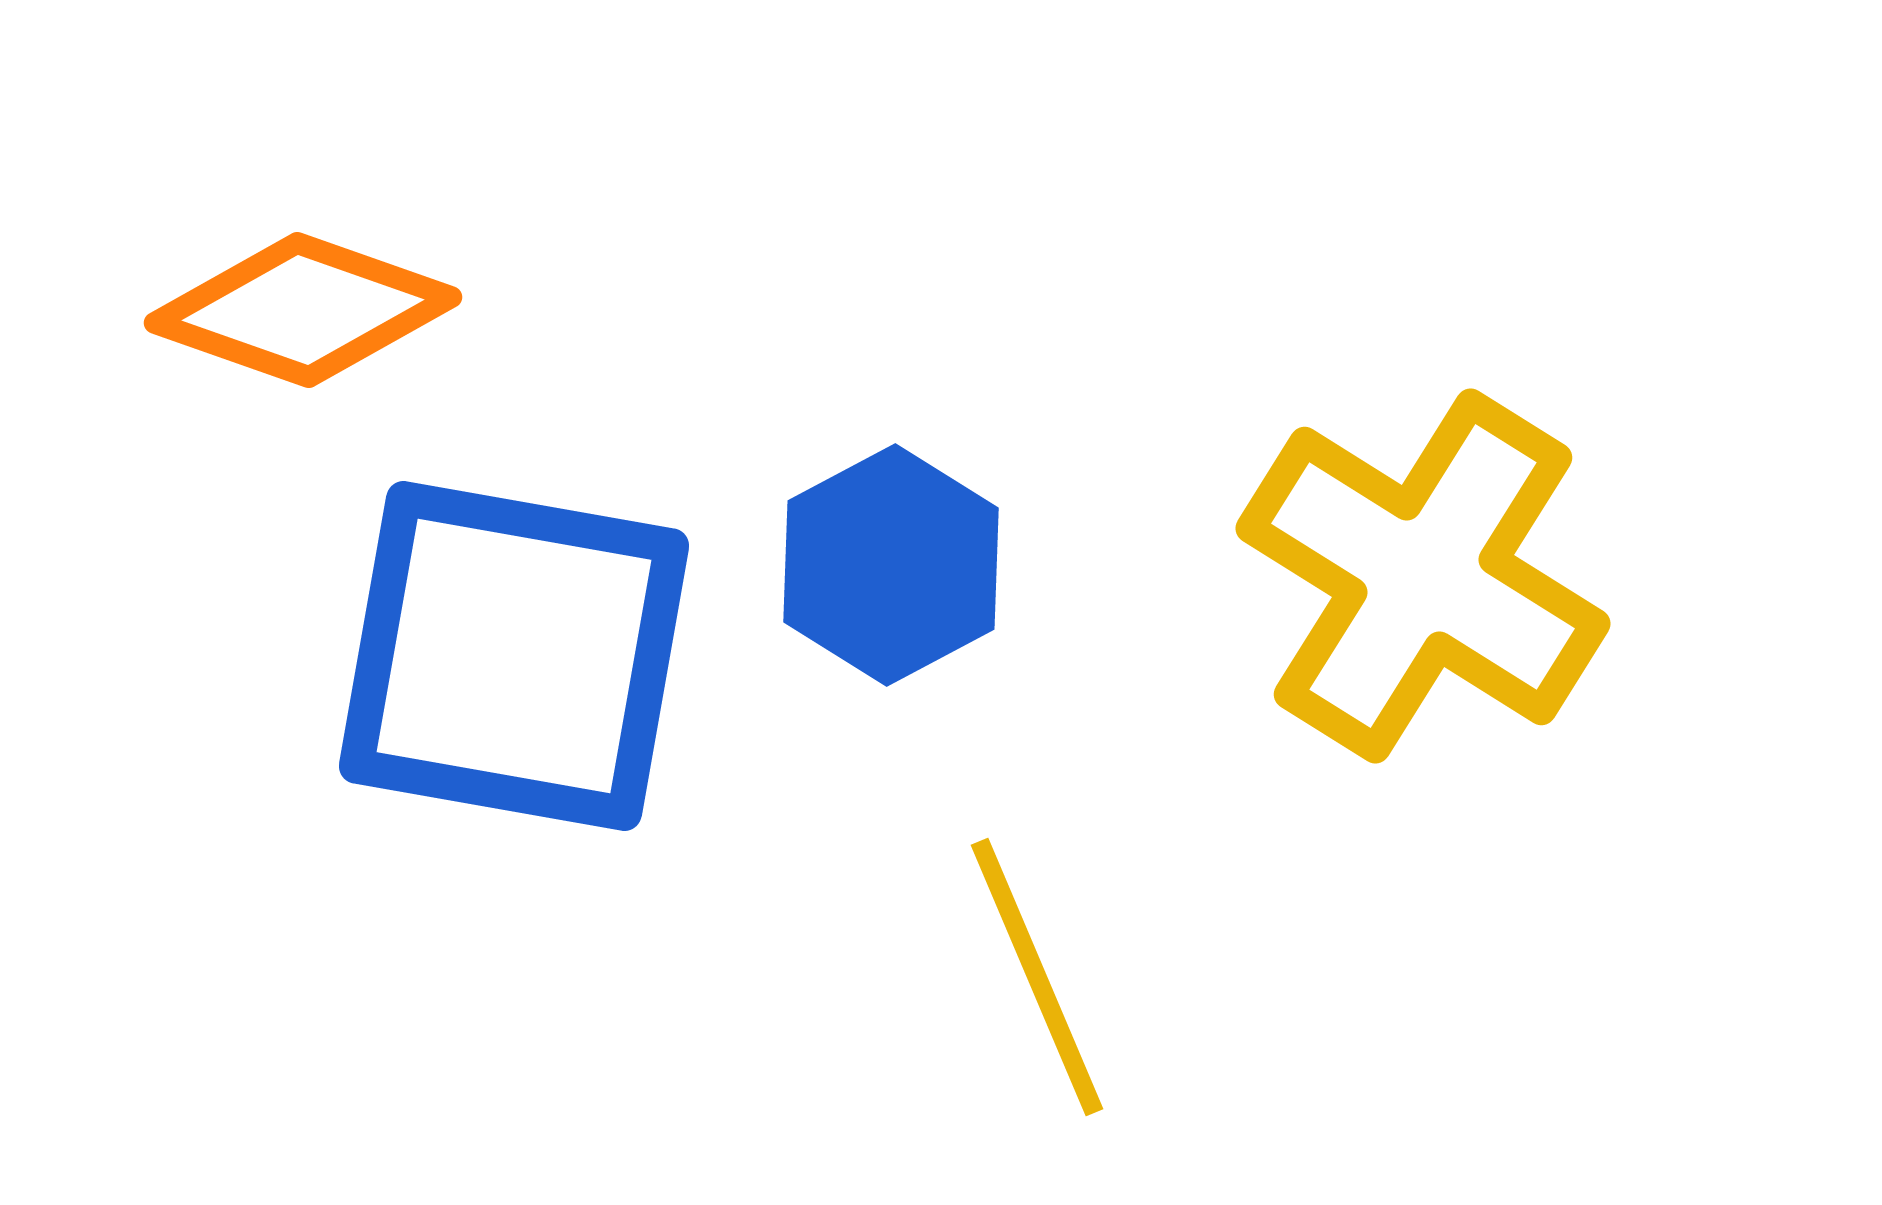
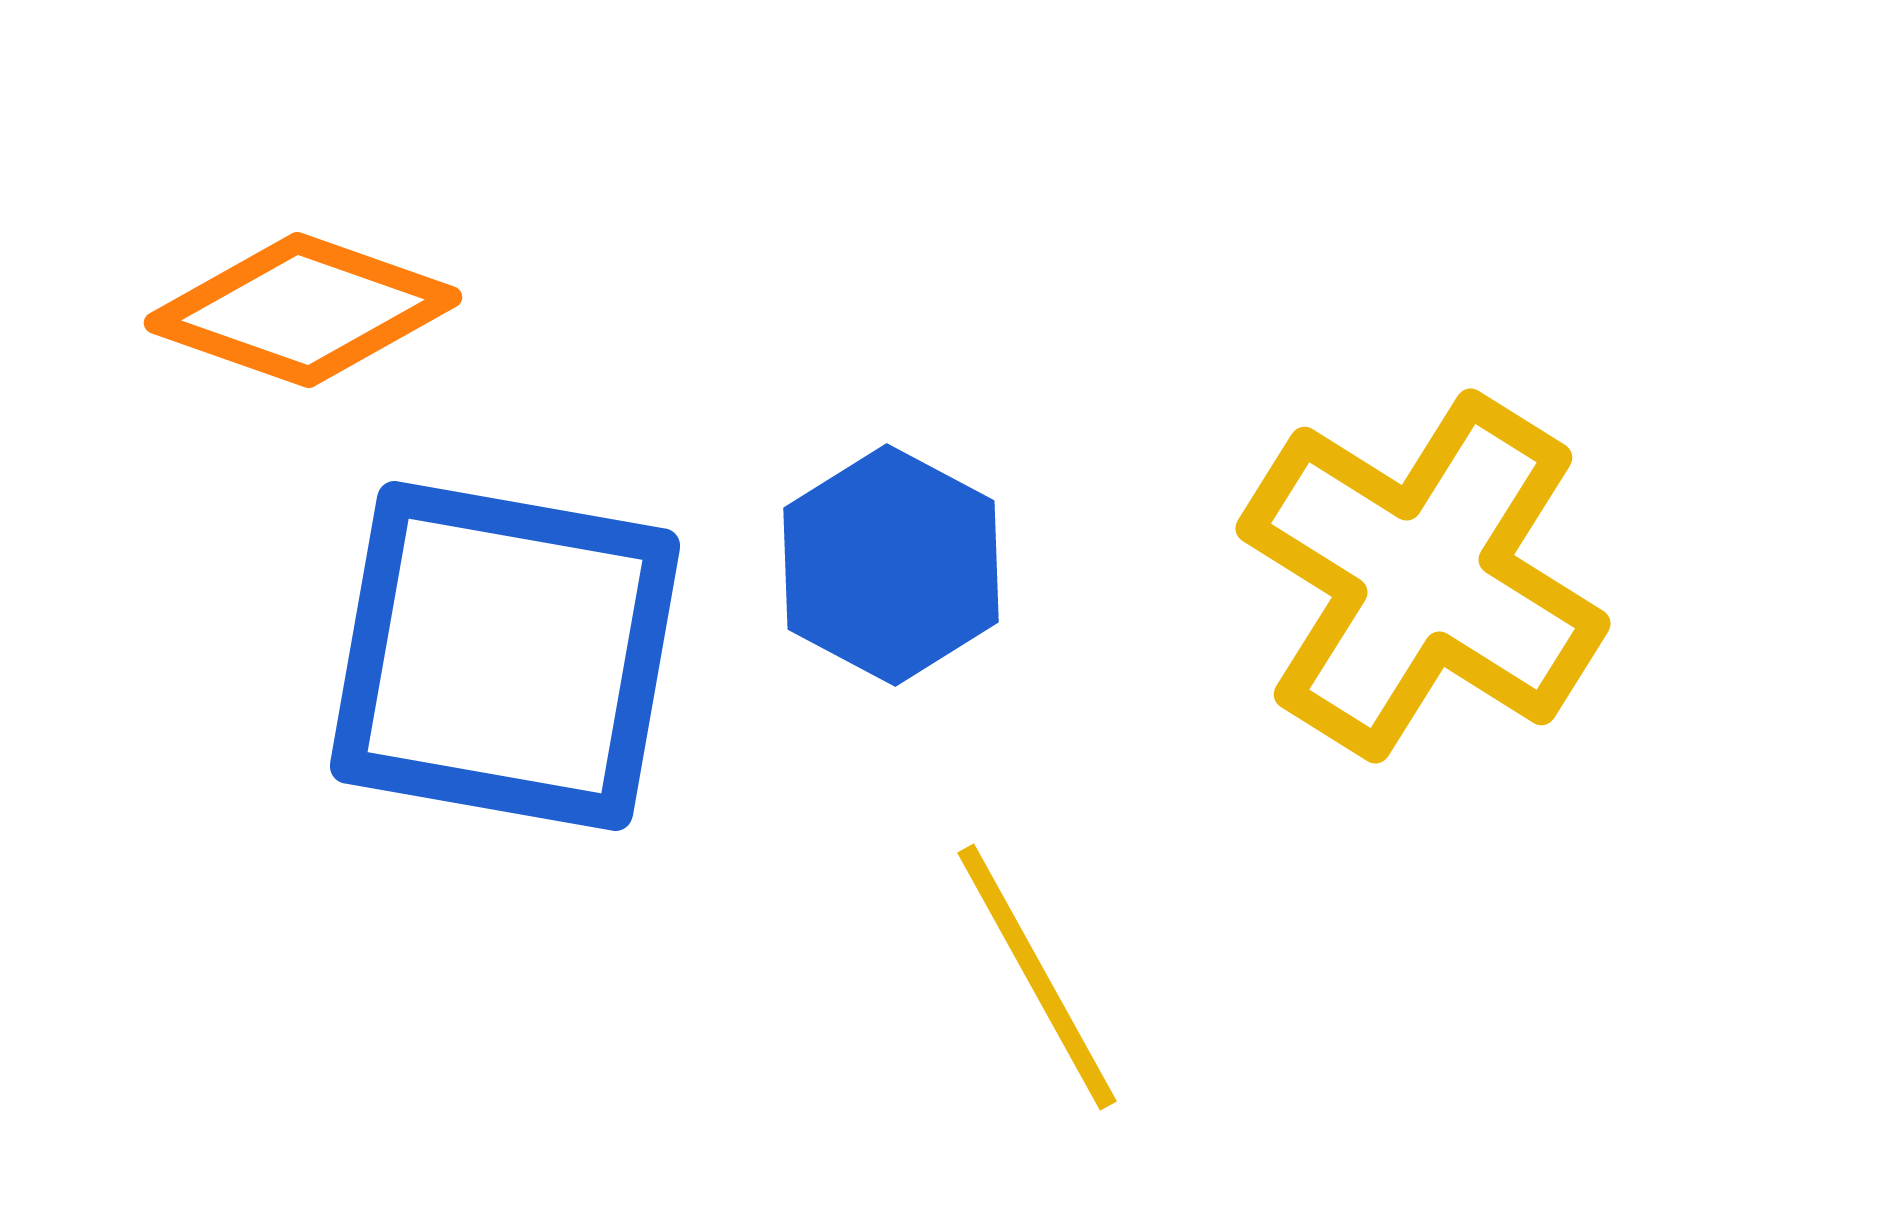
blue hexagon: rotated 4 degrees counterclockwise
blue square: moved 9 px left
yellow line: rotated 6 degrees counterclockwise
